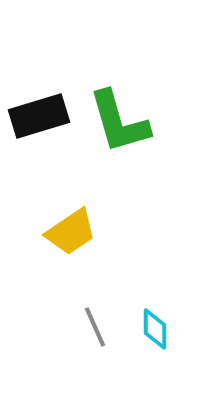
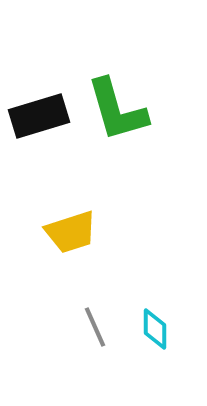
green L-shape: moved 2 px left, 12 px up
yellow trapezoid: rotated 16 degrees clockwise
